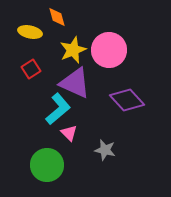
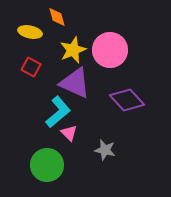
pink circle: moved 1 px right
red square: moved 2 px up; rotated 30 degrees counterclockwise
cyan L-shape: moved 3 px down
